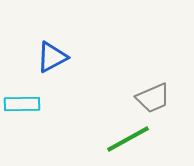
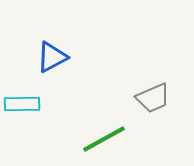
green line: moved 24 px left
